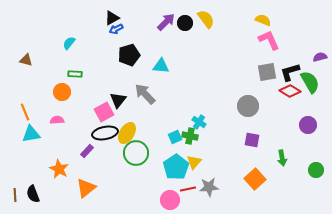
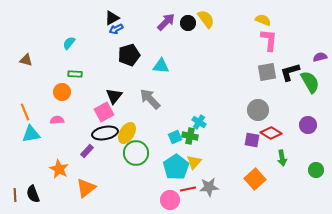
black circle at (185, 23): moved 3 px right
pink L-shape at (269, 40): rotated 30 degrees clockwise
red diamond at (290, 91): moved 19 px left, 42 px down
gray arrow at (145, 94): moved 5 px right, 5 px down
black triangle at (118, 100): moved 4 px left, 4 px up
gray circle at (248, 106): moved 10 px right, 4 px down
